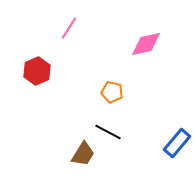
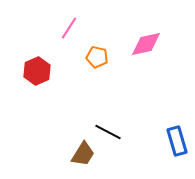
orange pentagon: moved 15 px left, 35 px up
blue rectangle: moved 2 px up; rotated 56 degrees counterclockwise
